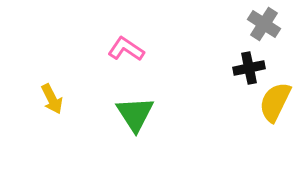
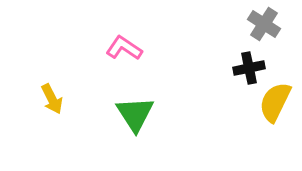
pink L-shape: moved 2 px left, 1 px up
